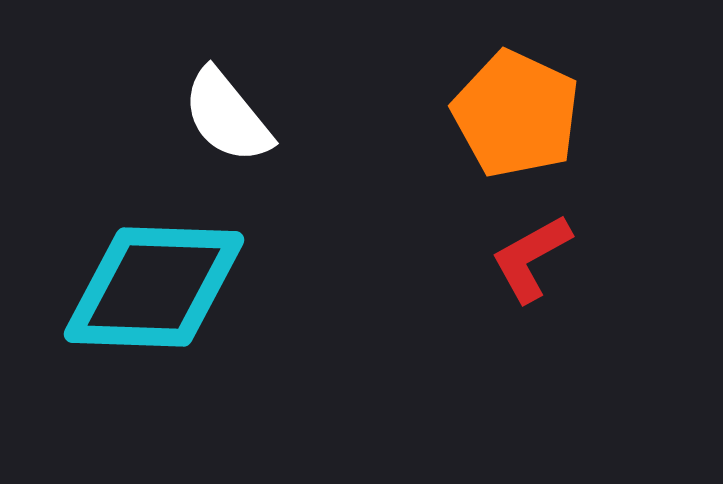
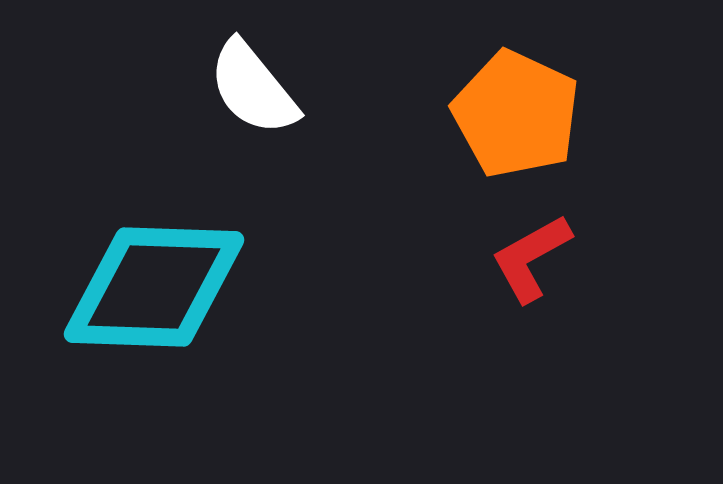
white semicircle: moved 26 px right, 28 px up
